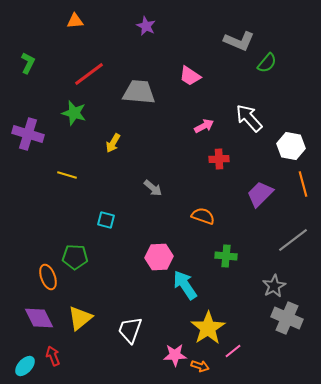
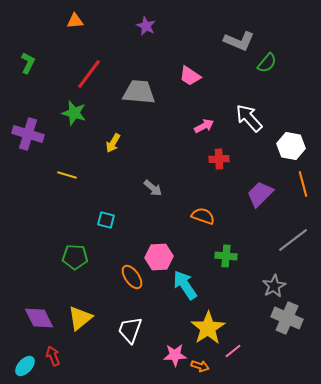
red line: rotated 16 degrees counterclockwise
orange ellipse: moved 84 px right; rotated 15 degrees counterclockwise
